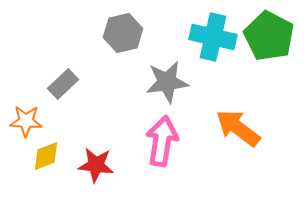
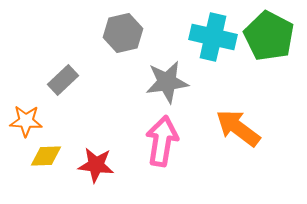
gray rectangle: moved 4 px up
yellow diamond: rotated 20 degrees clockwise
